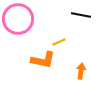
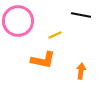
pink circle: moved 2 px down
yellow line: moved 4 px left, 7 px up
